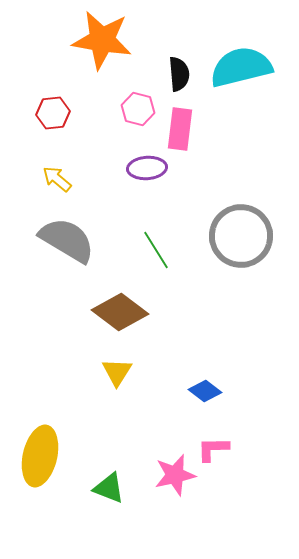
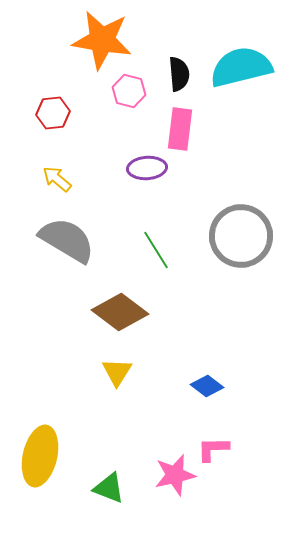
pink hexagon: moved 9 px left, 18 px up
blue diamond: moved 2 px right, 5 px up
